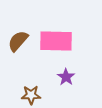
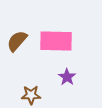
brown semicircle: moved 1 px left
purple star: moved 1 px right
